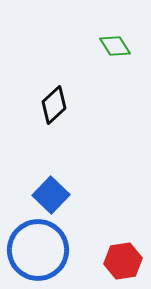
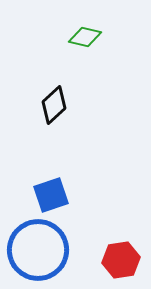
green diamond: moved 30 px left, 9 px up; rotated 44 degrees counterclockwise
blue square: rotated 27 degrees clockwise
red hexagon: moved 2 px left, 1 px up
